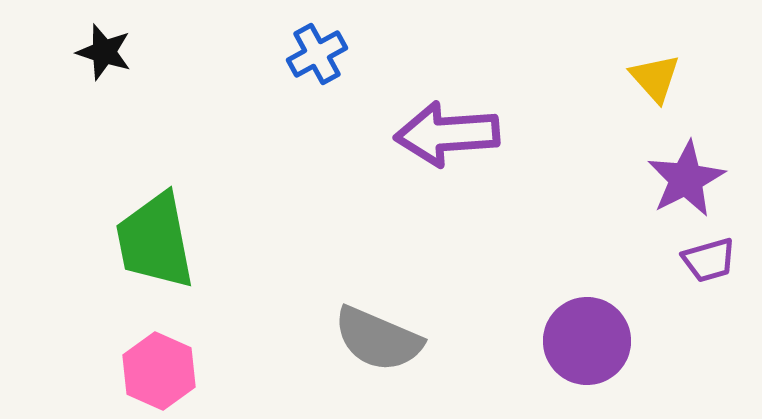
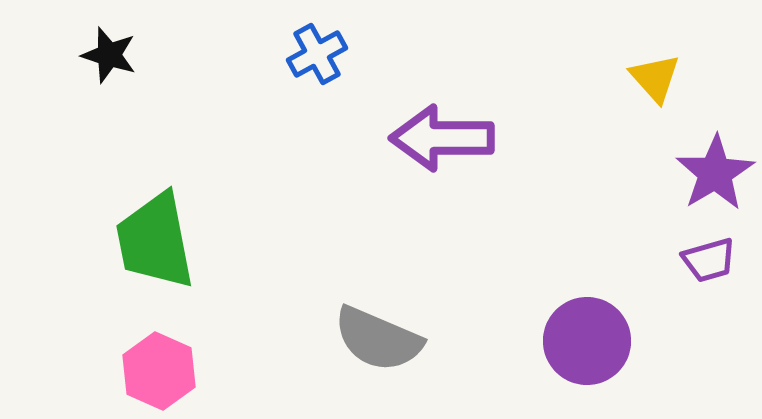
black star: moved 5 px right, 3 px down
purple arrow: moved 5 px left, 4 px down; rotated 4 degrees clockwise
purple star: moved 29 px right, 6 px up; rotated 4 degrees counterclockwise
